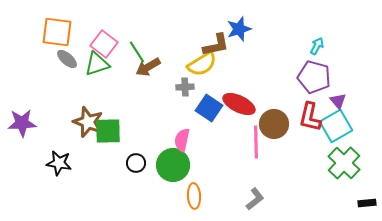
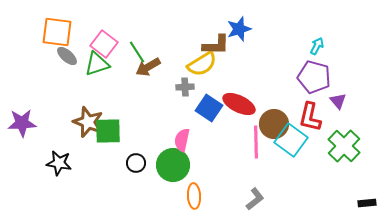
brown L-shape: rotated 12 degrees clockwise
gray ellipse: moved 3 px up
cyan square: moved 45 px left, 14 px down; rotated 24 degrees counterclockwise
green cross: moved 17 px up
